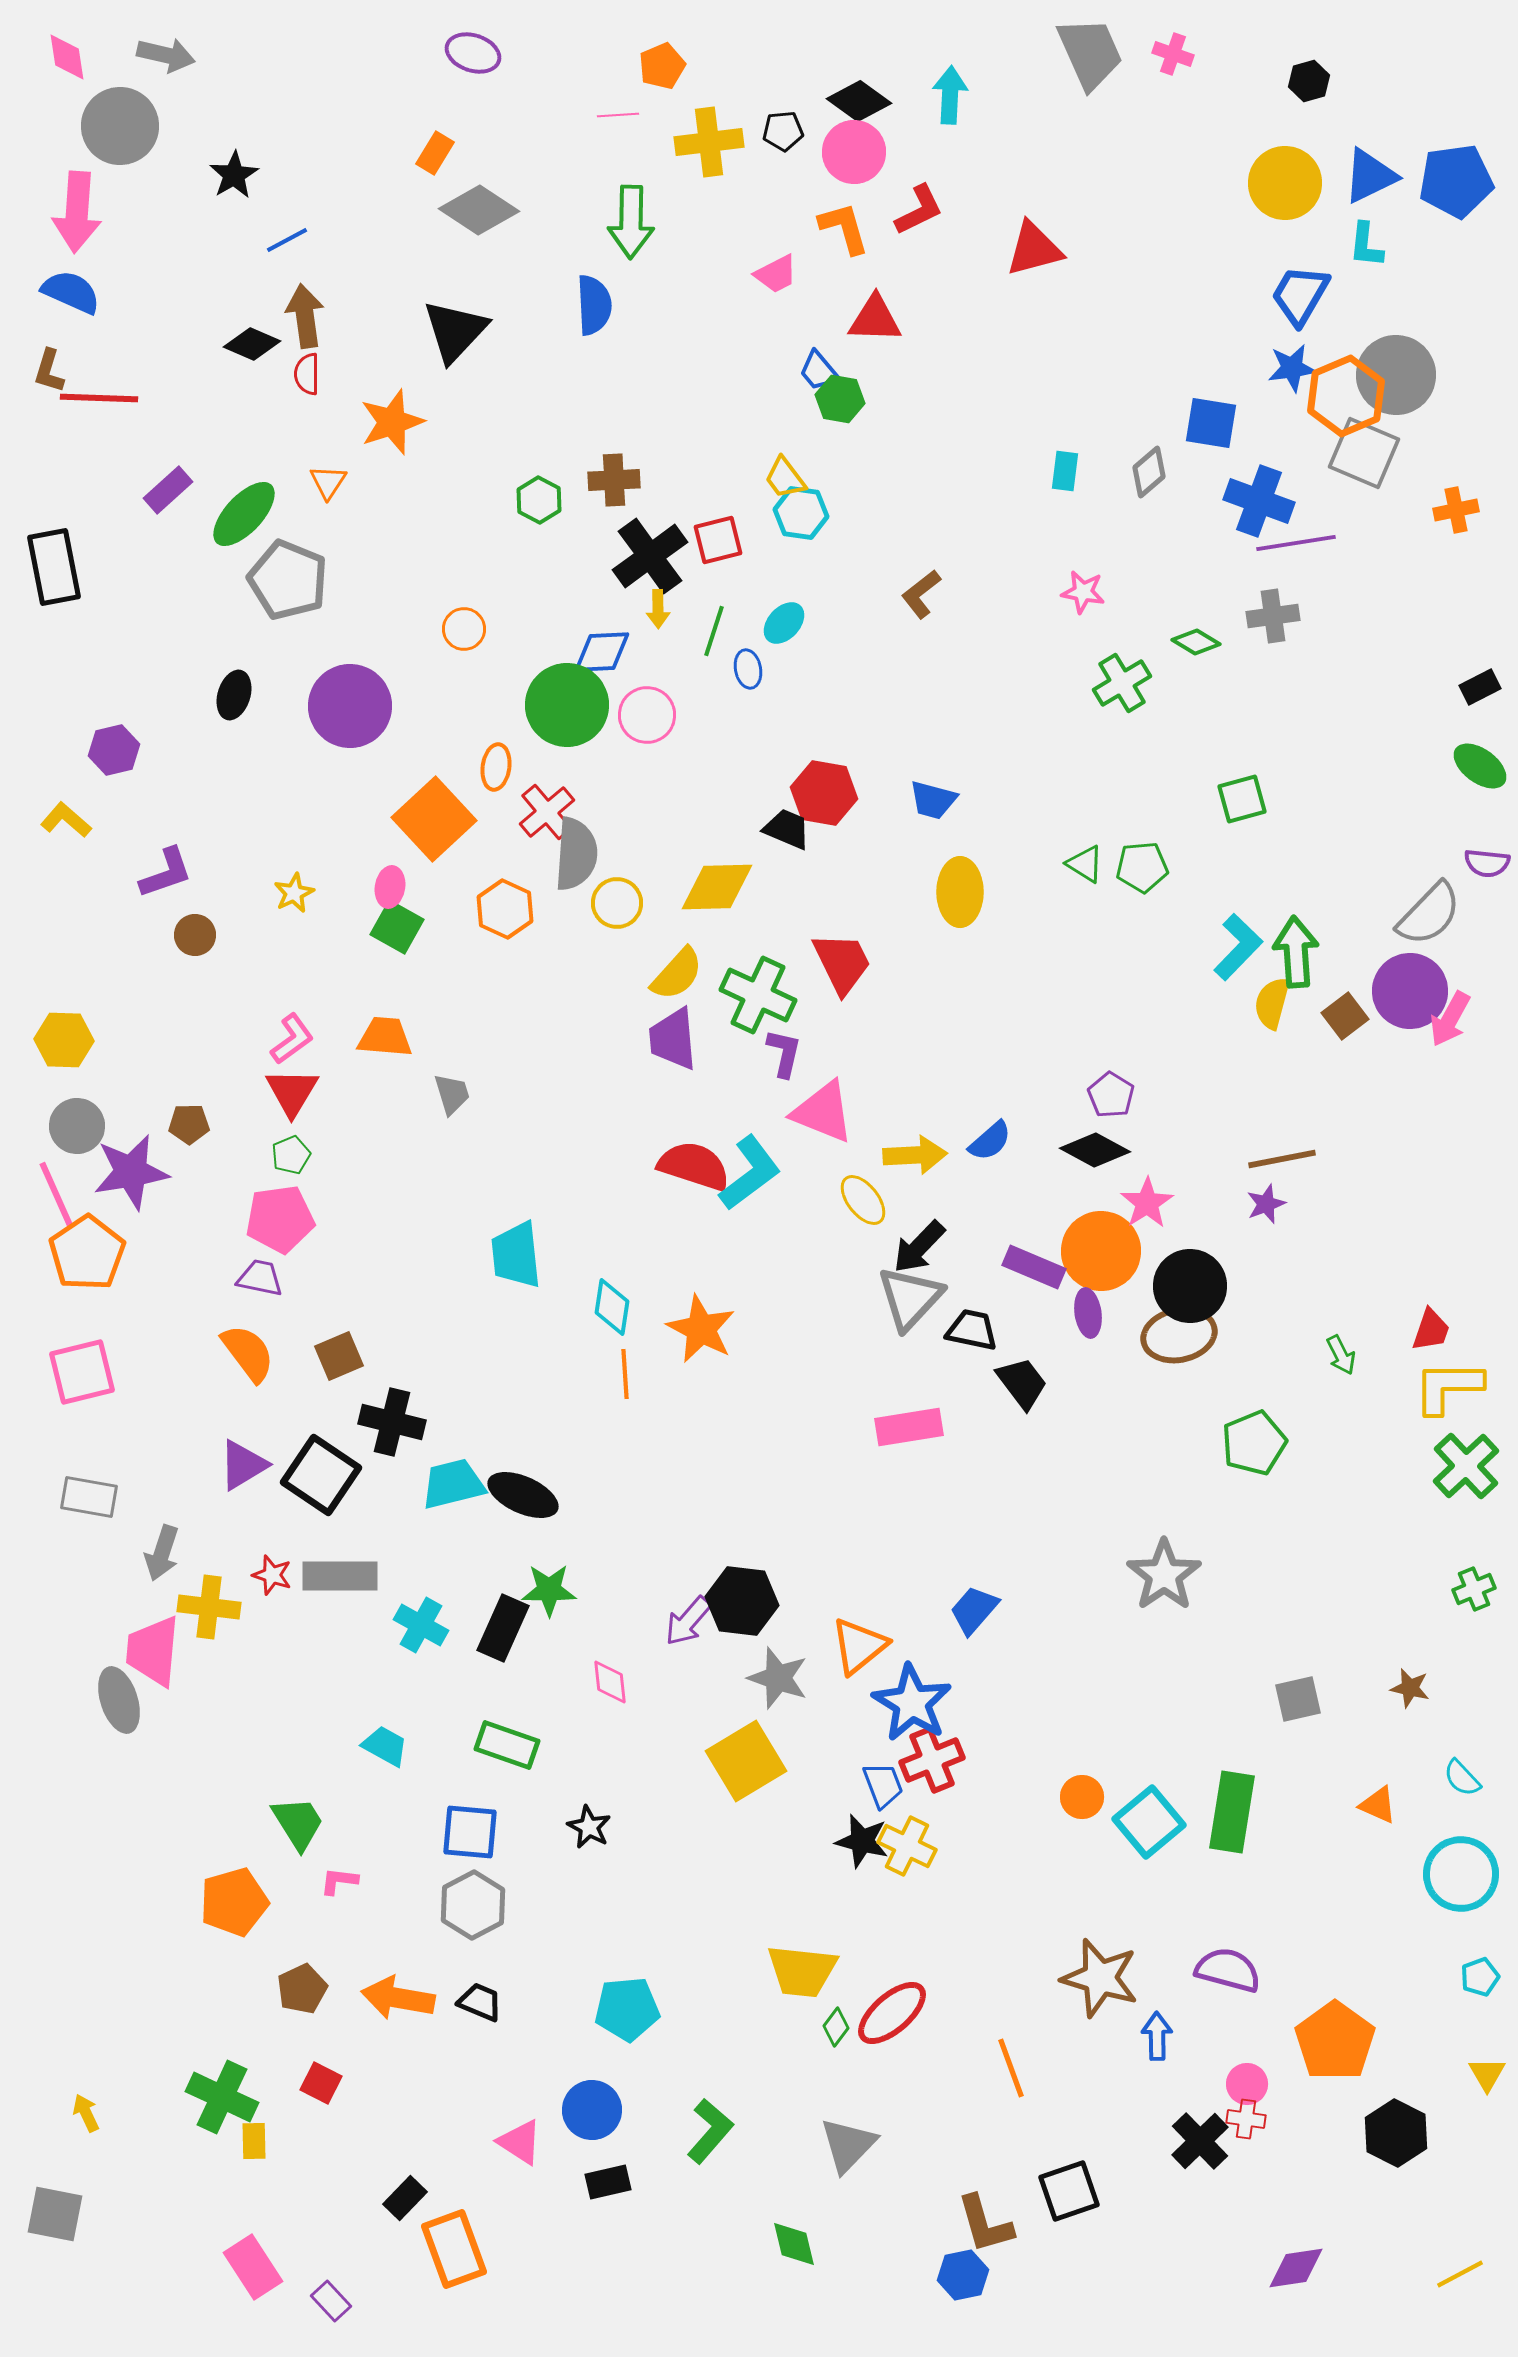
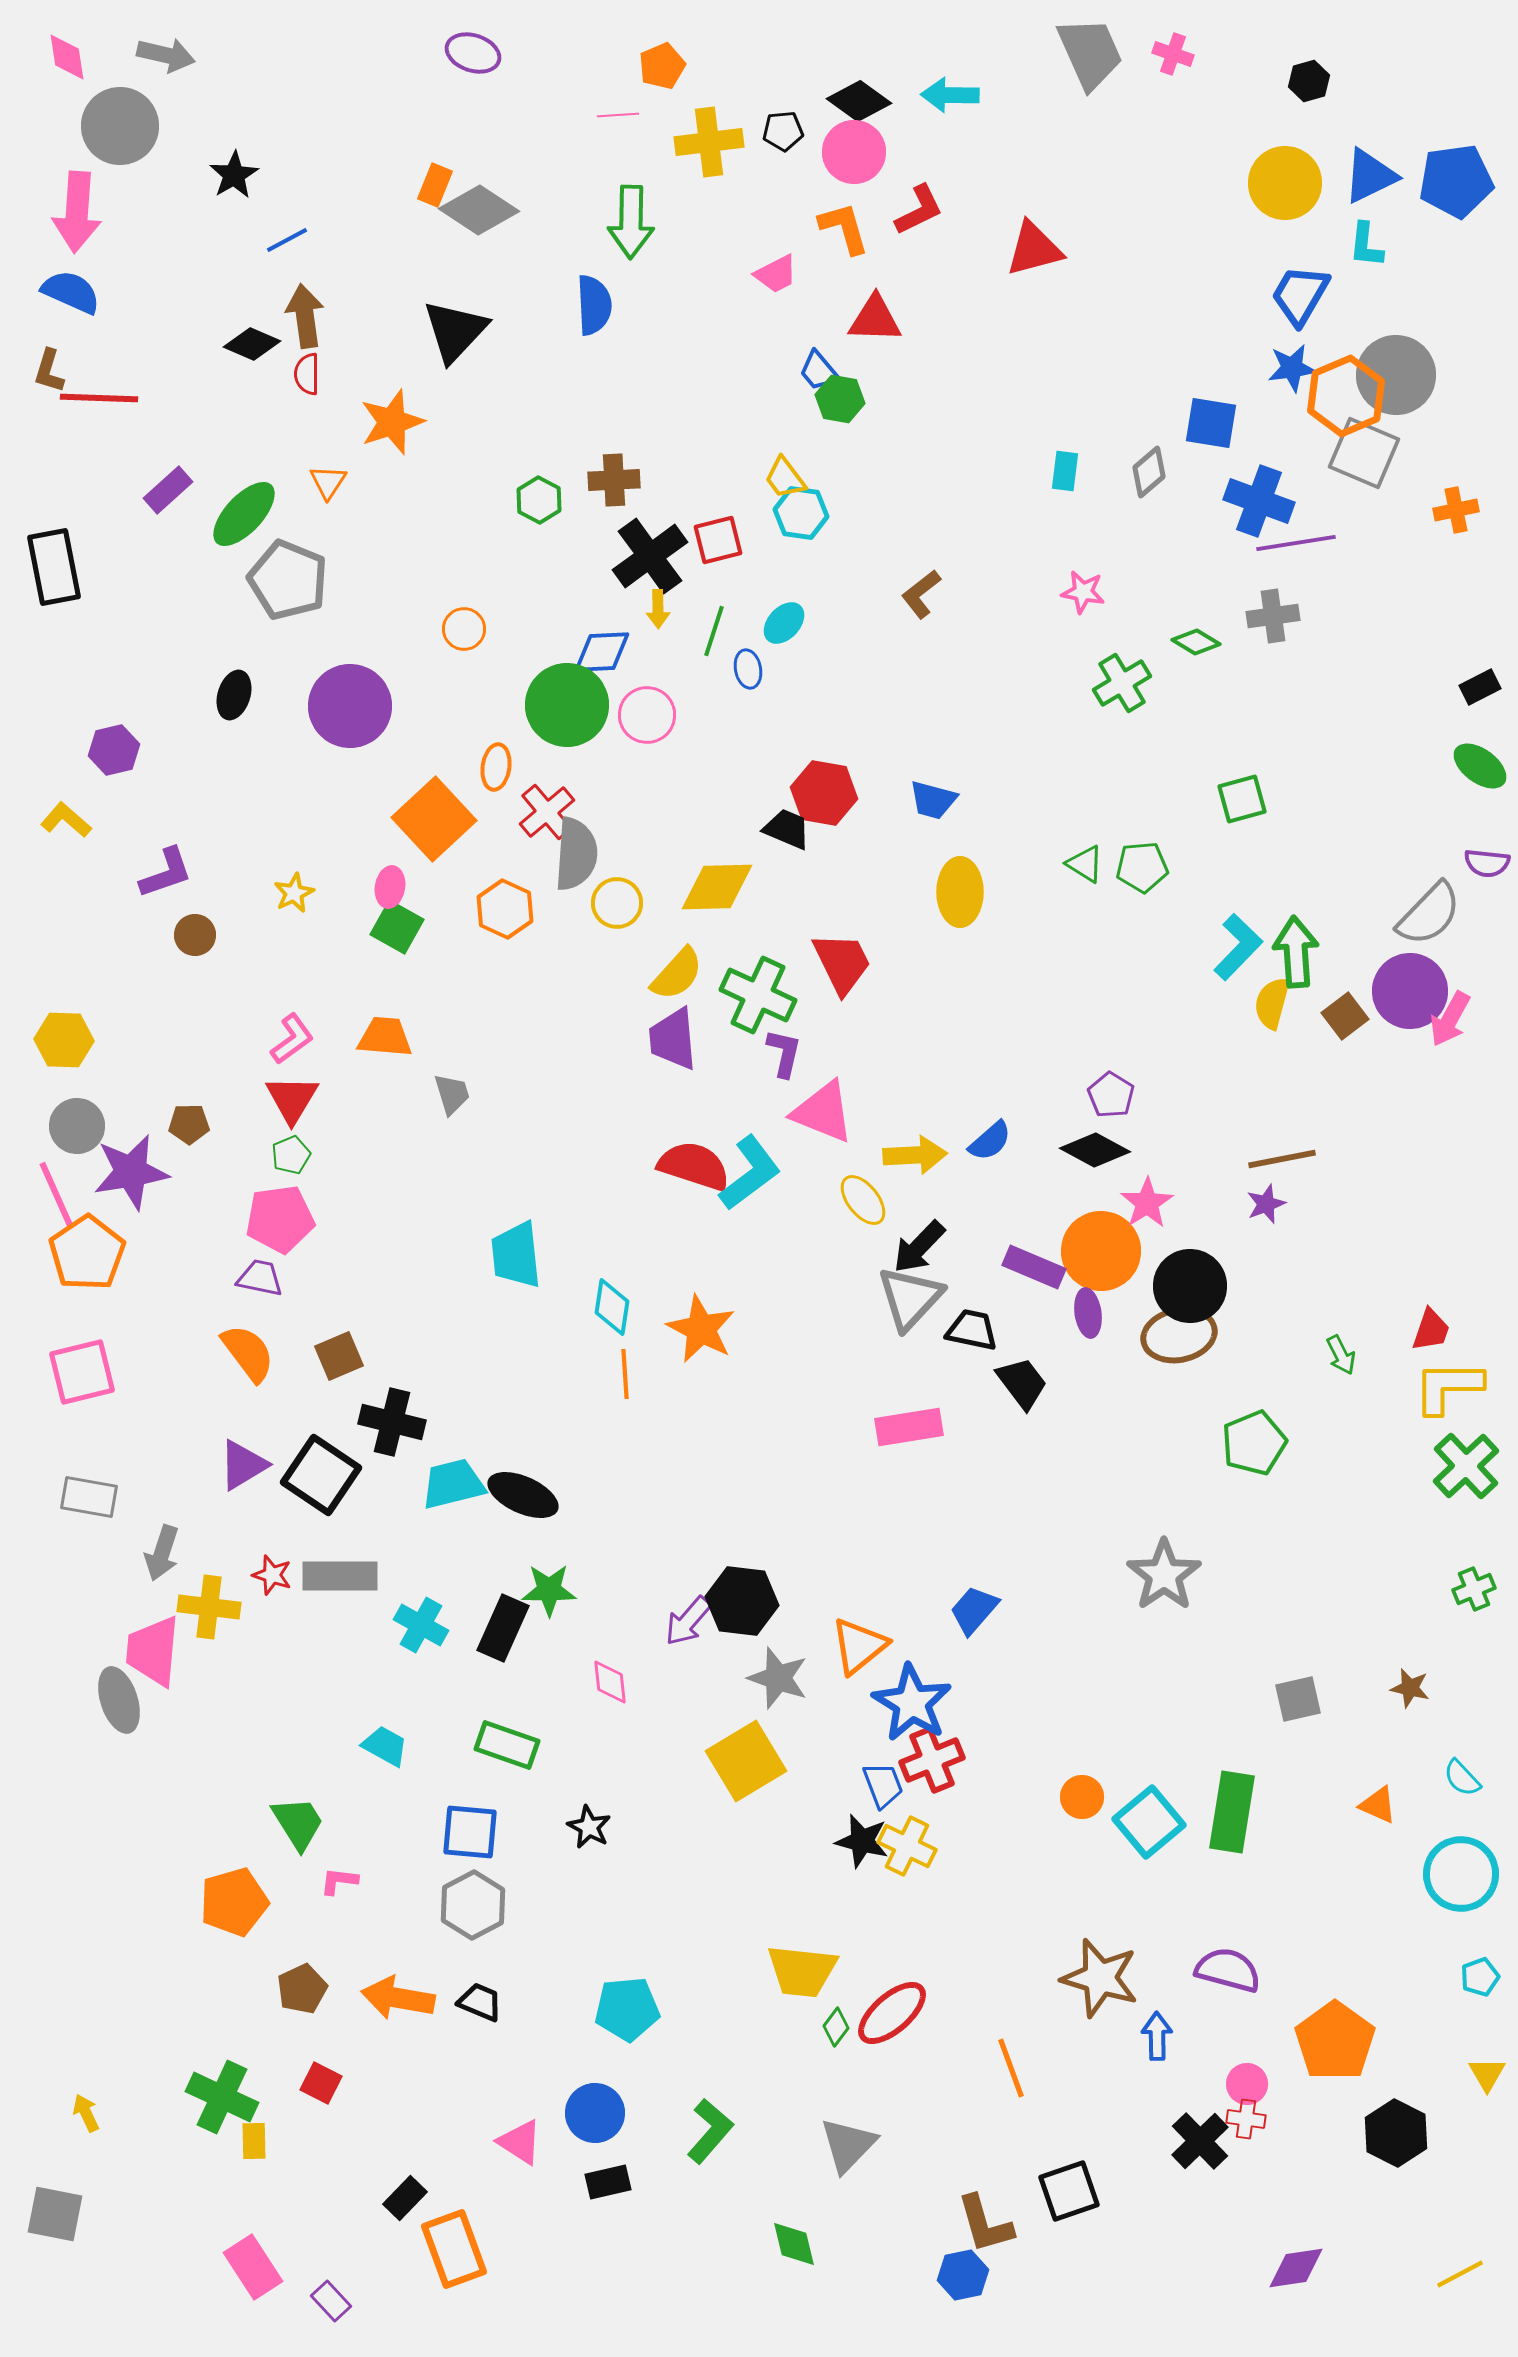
cyan arrow at (950, 95): rotated 92 degrees counterclockwise
orange rectangle at (435, 153): moved 32 px down; rotated 9 degrees counterclockwise
red triangle at (292, 1092): moved 7 px down
blue circle at (592, 2110): moved 3 px right, 3 px down
